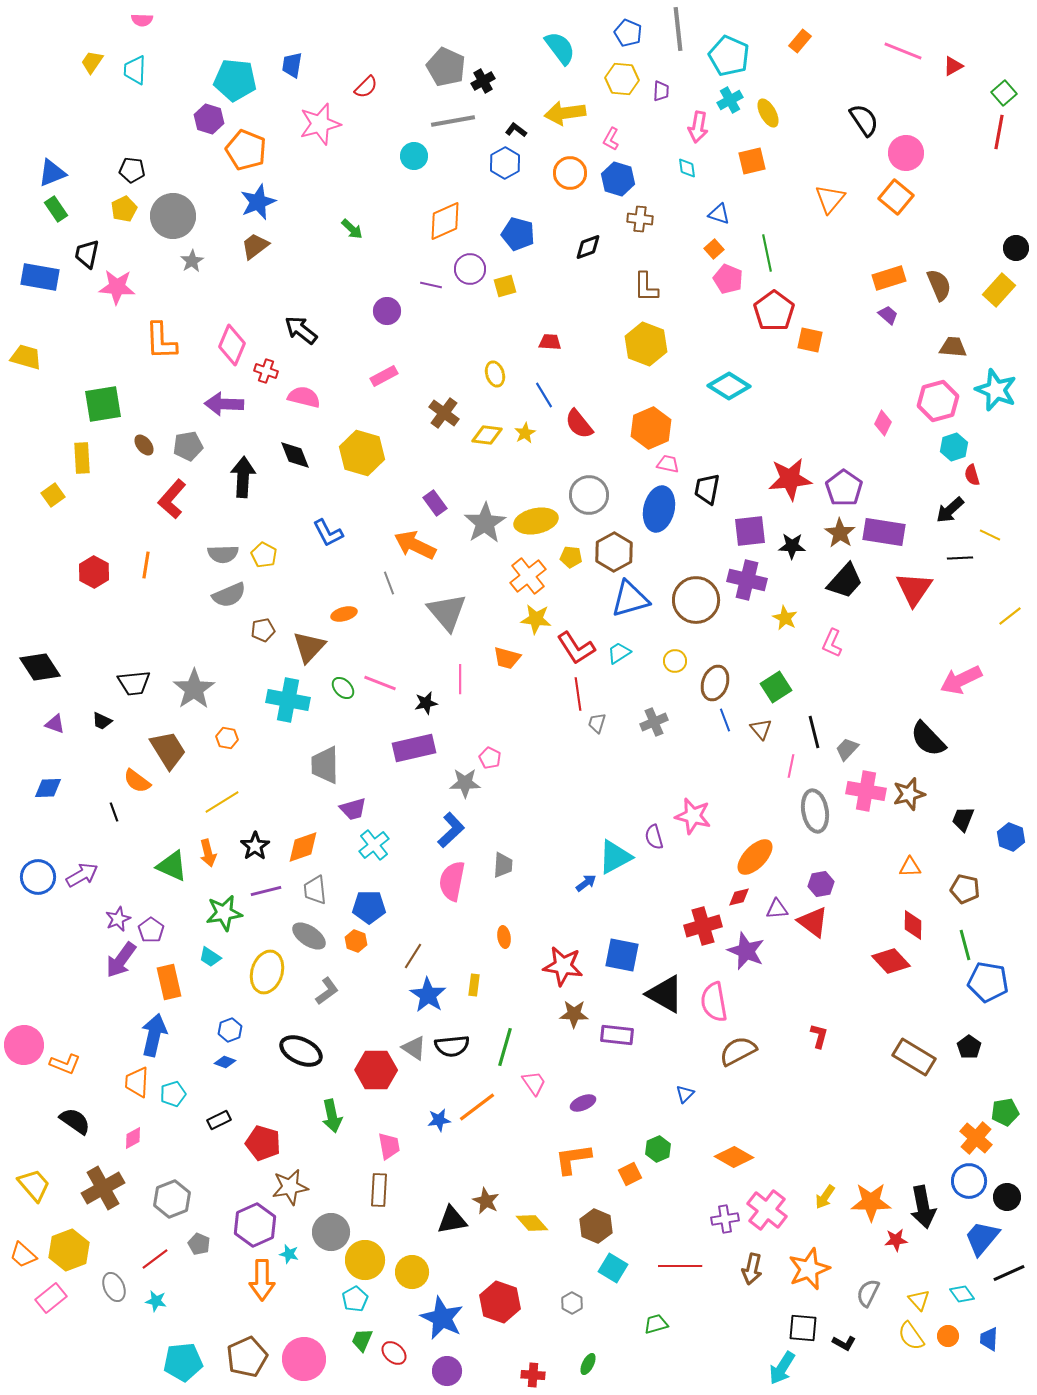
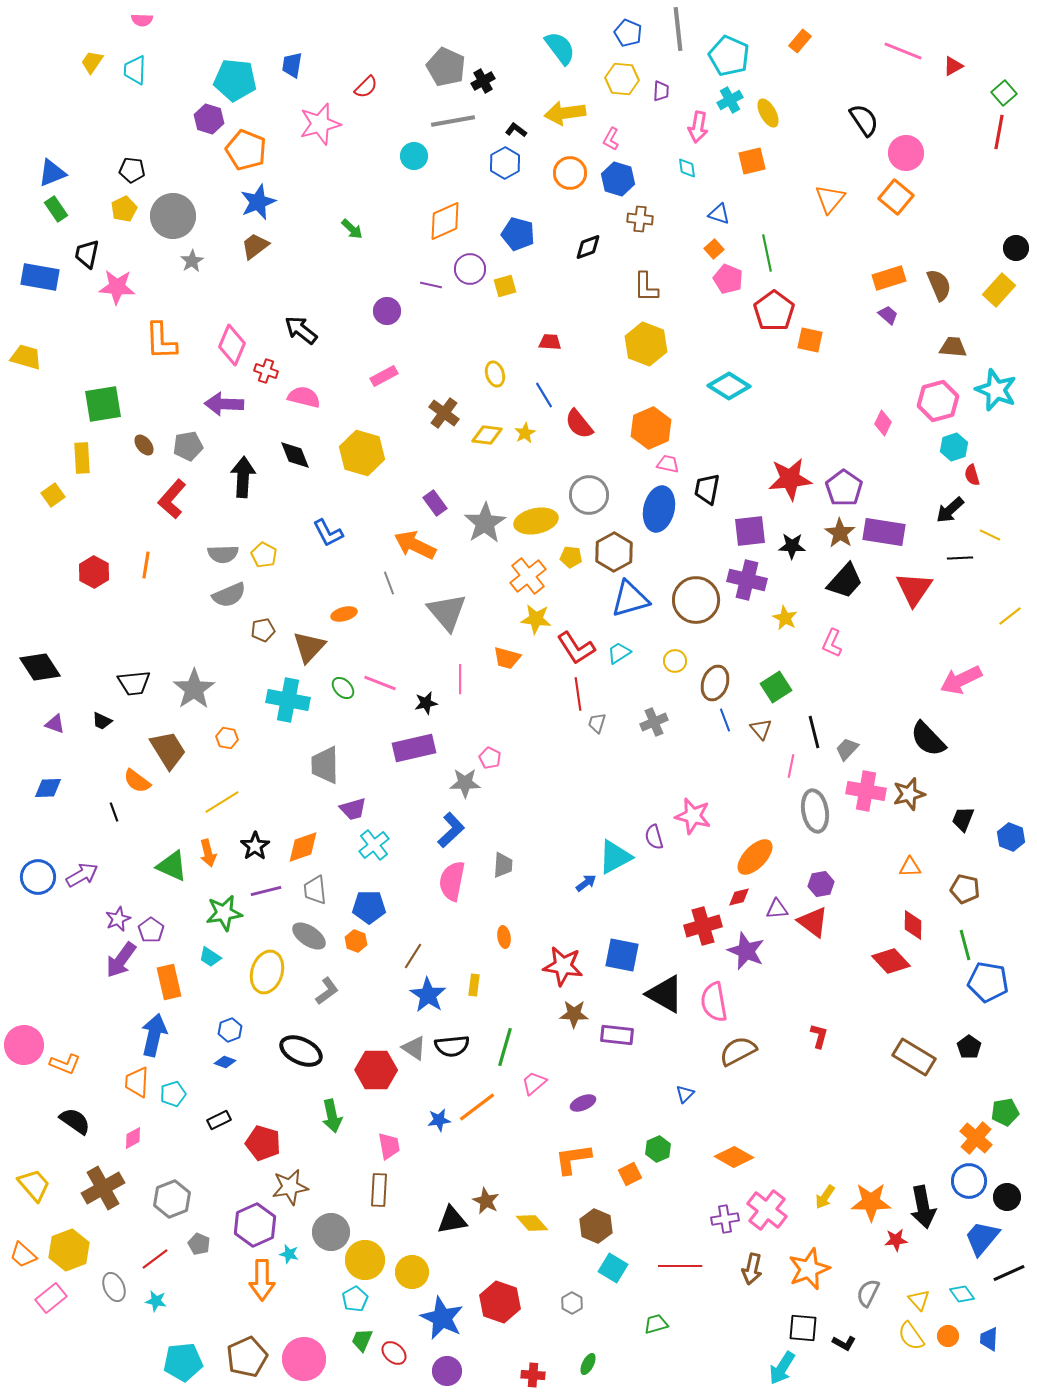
pink trapezoid at (534, 1083): rotated 96 degrees counterclockwise
